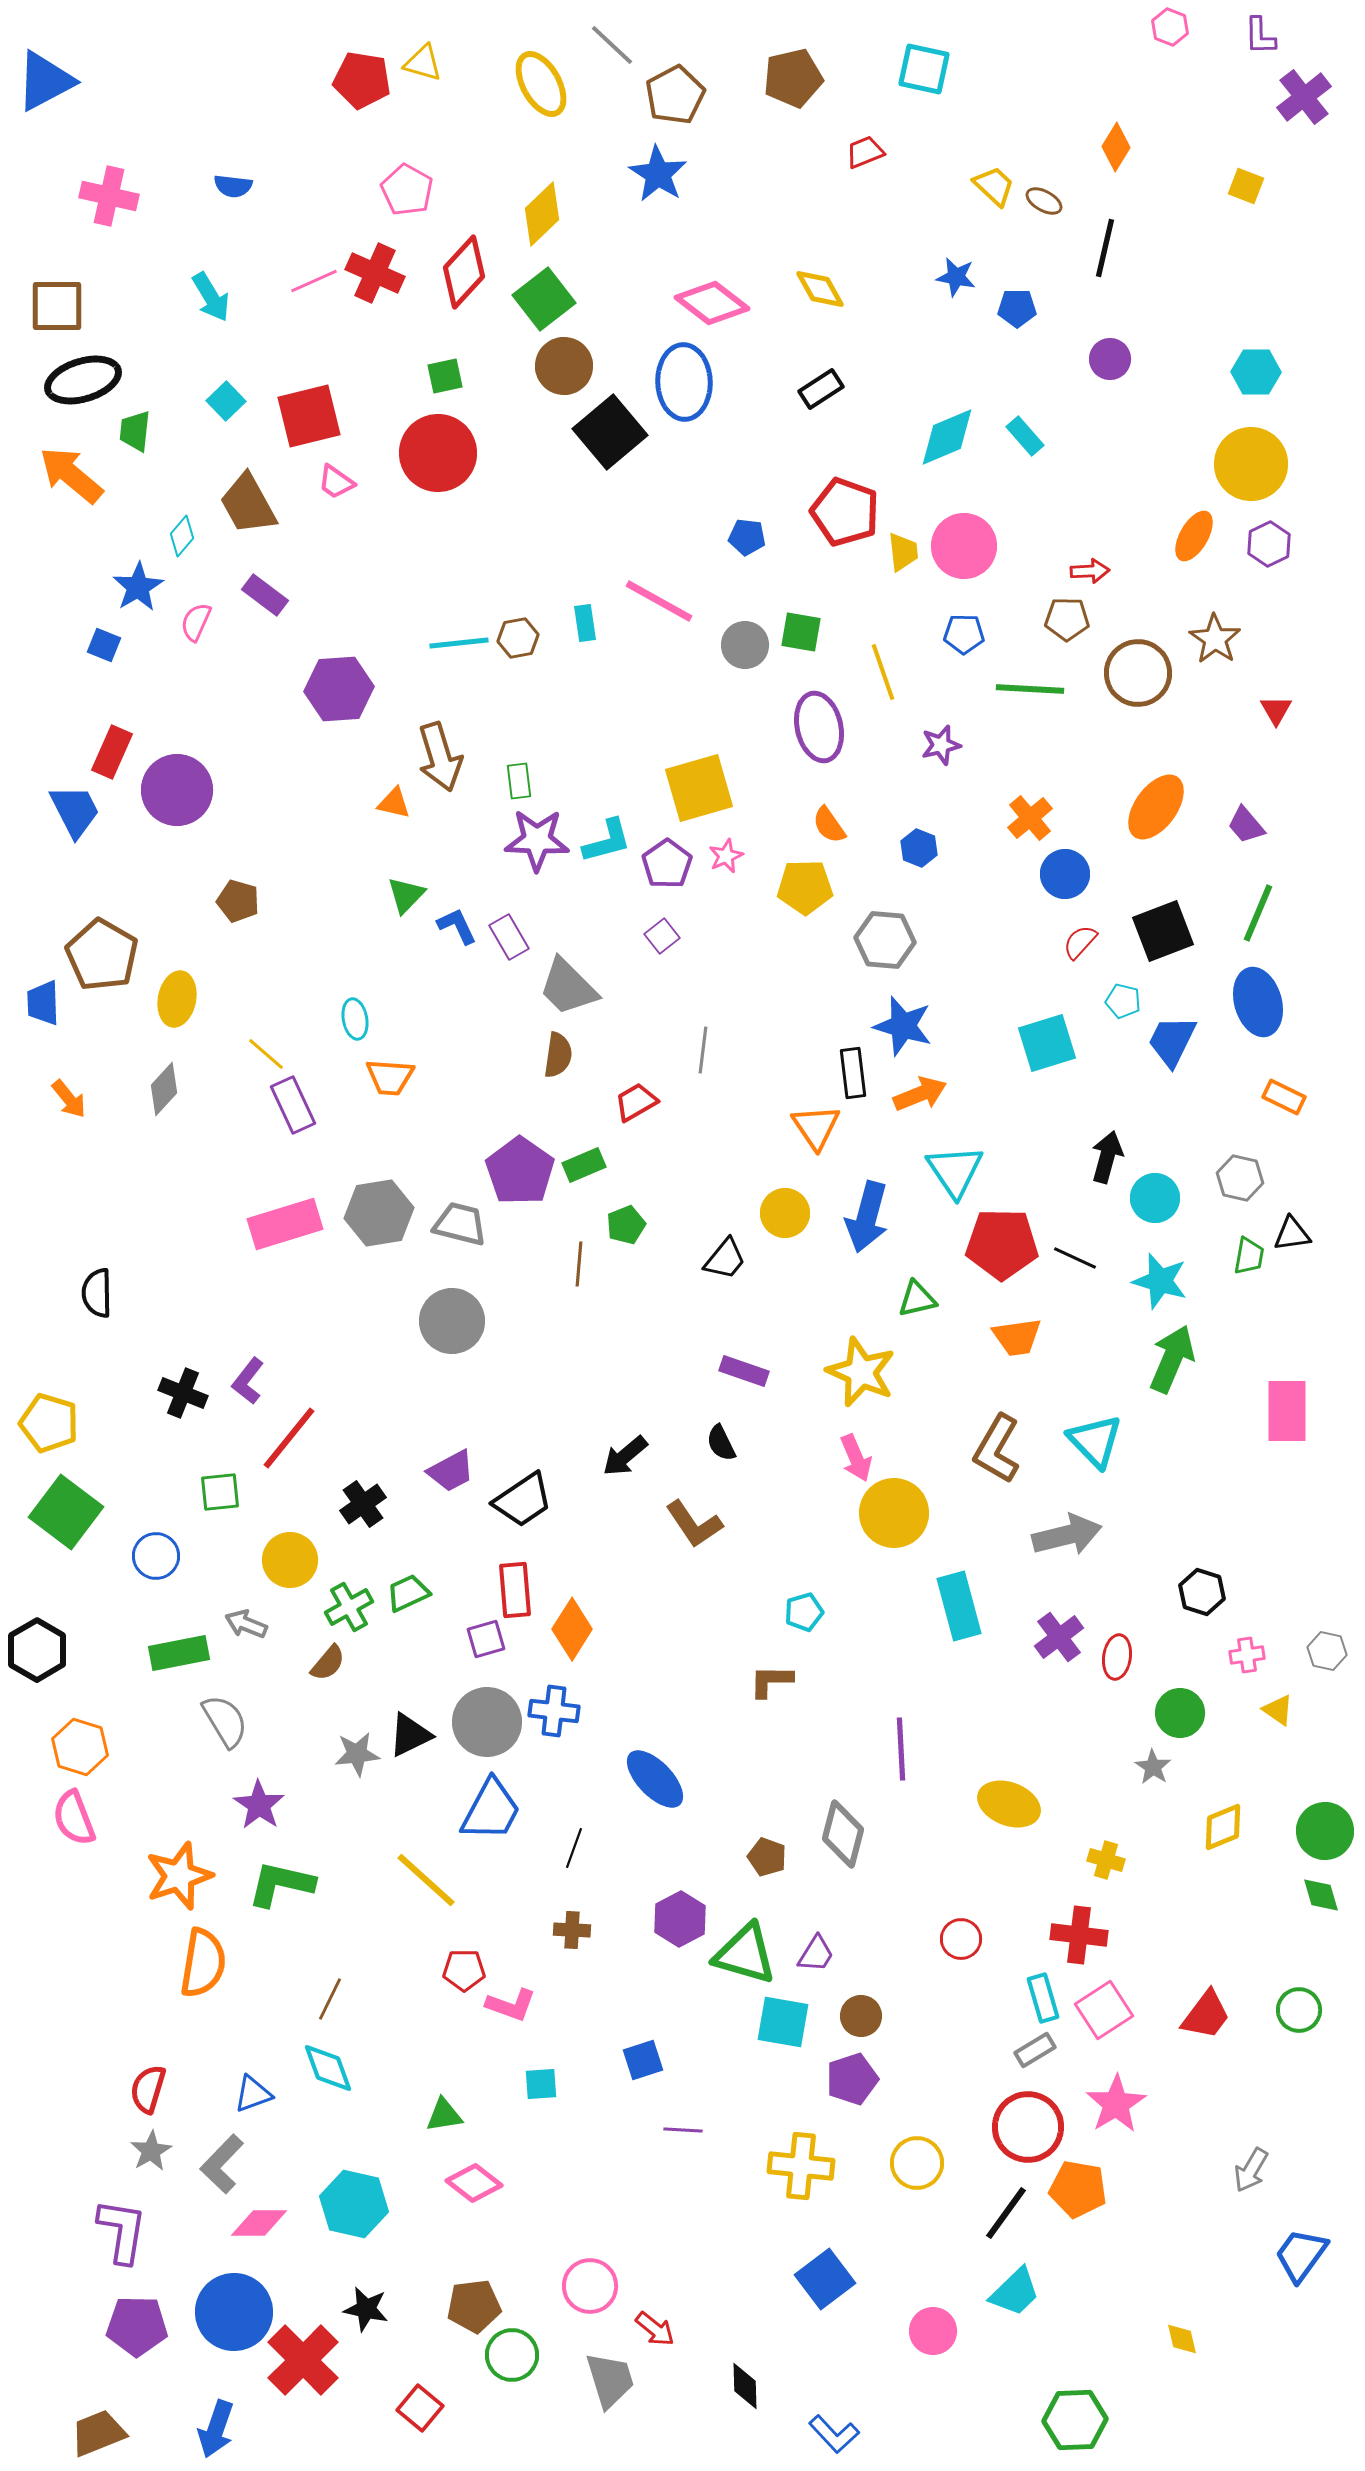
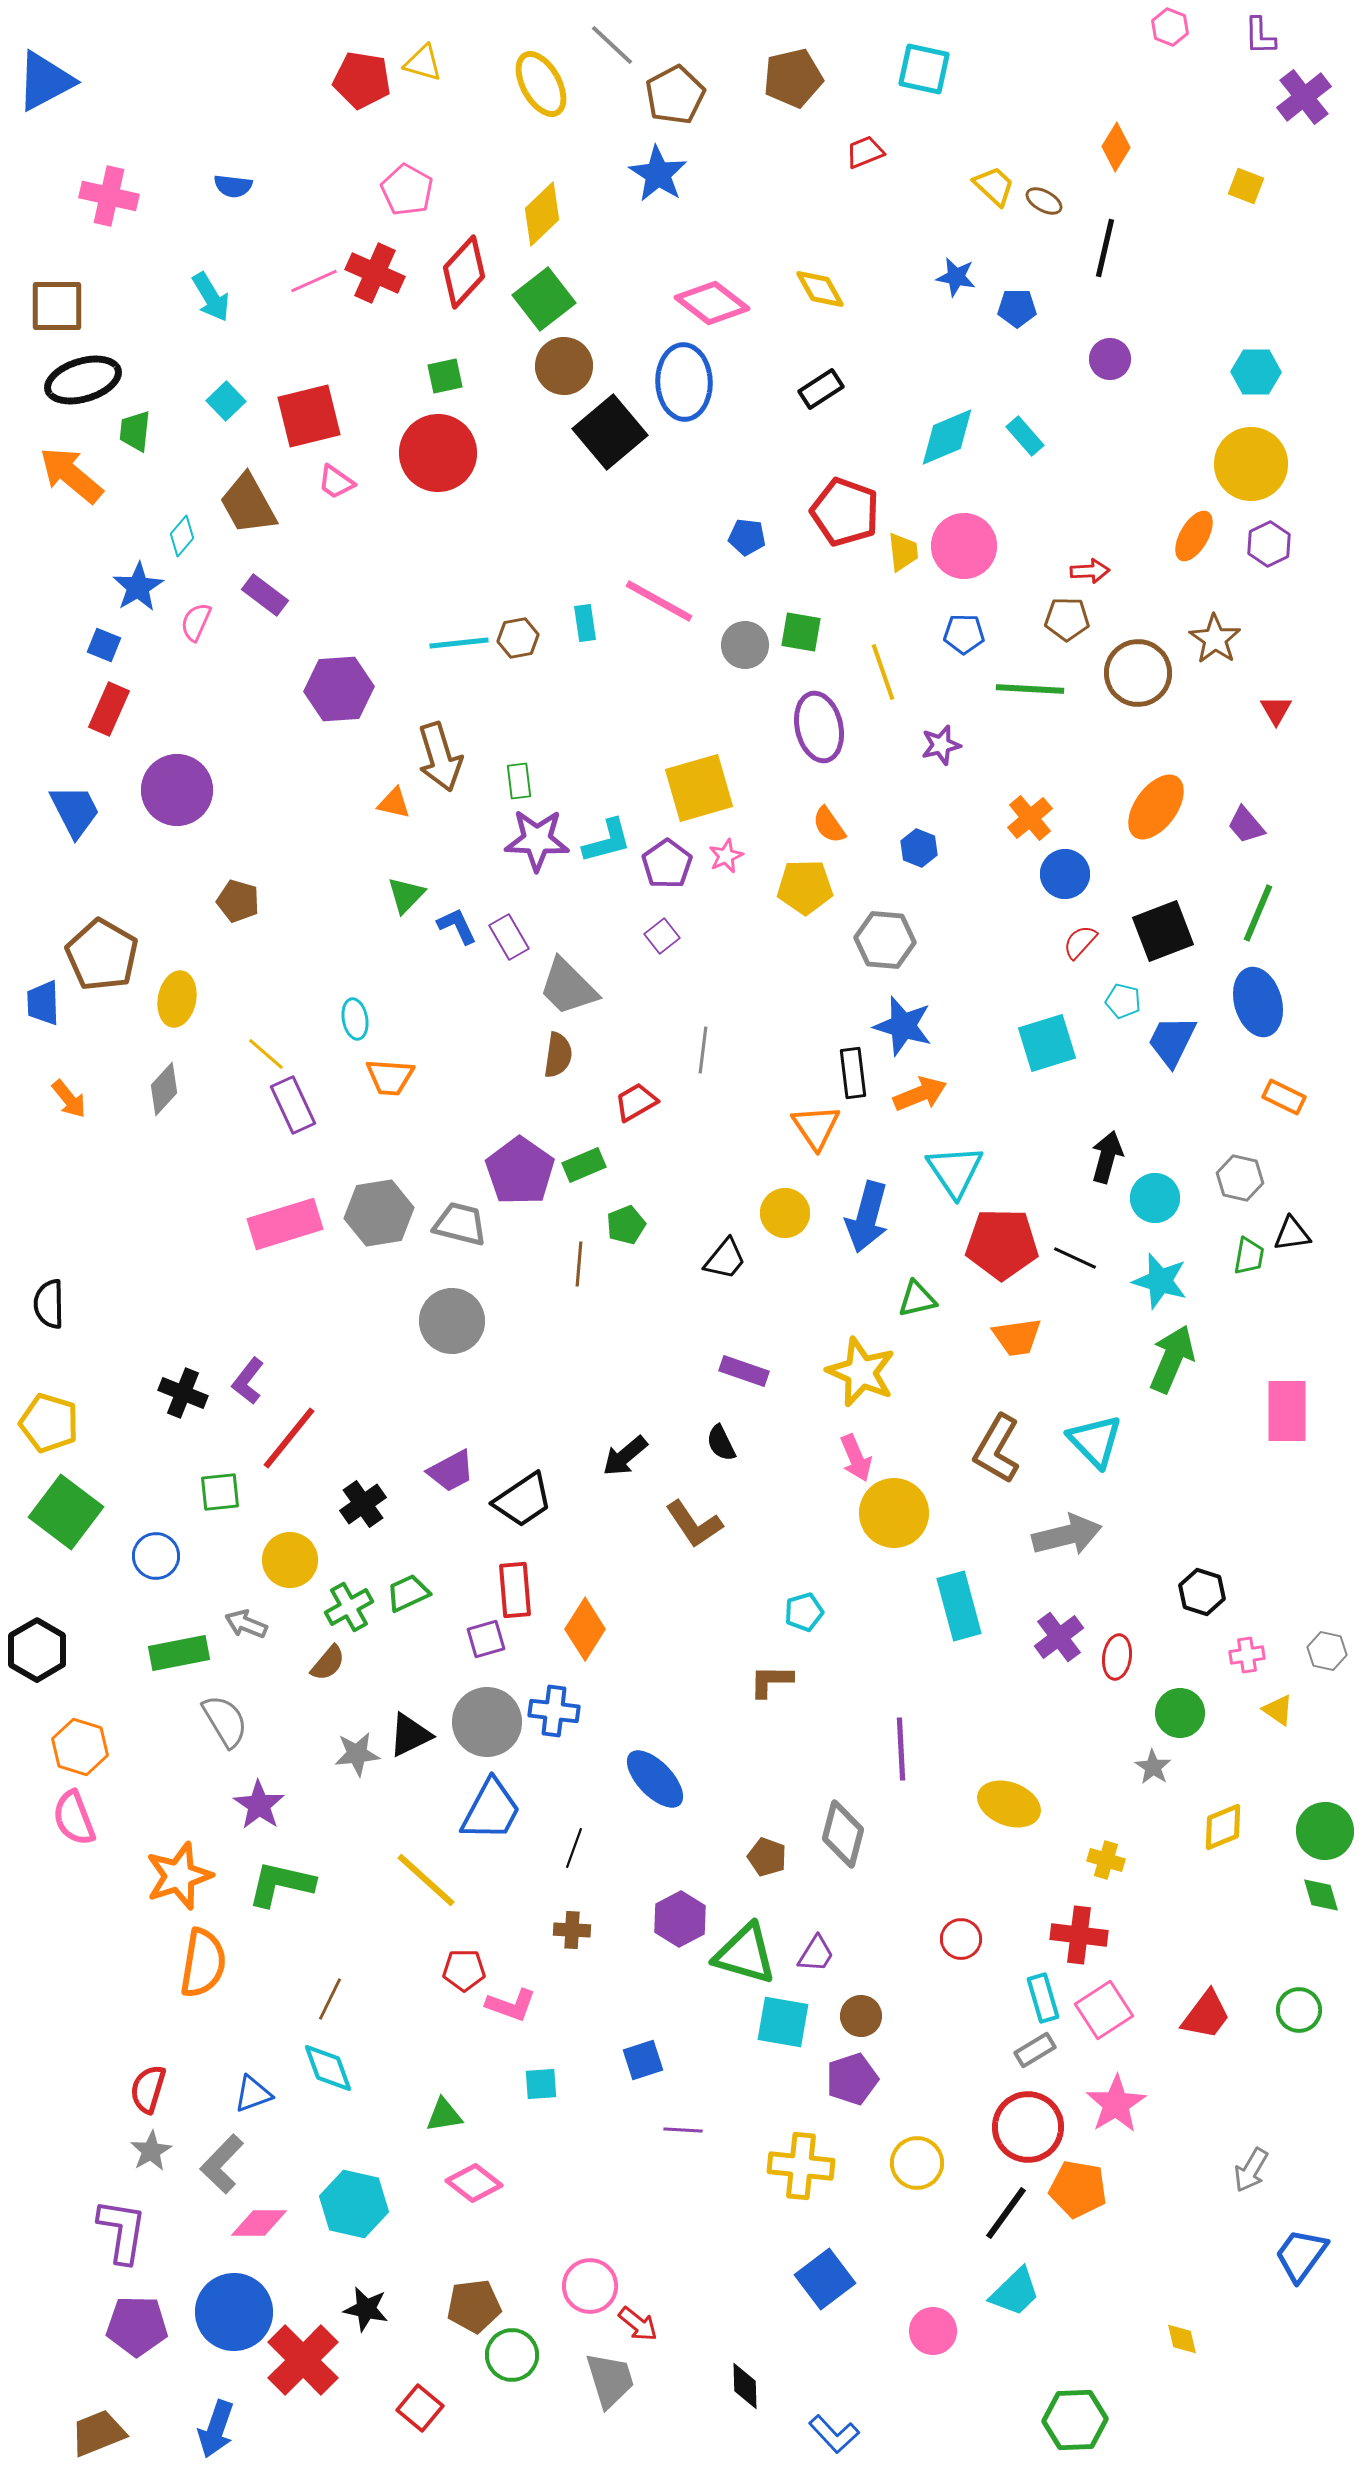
red rectangle at (112, 752): moved 3 px left, 43 px up
black semicircle at (97, 1293): moved 48 px left, 11 px down
orange diamond at (572, 1629): moved 13 px right
red arrow at (655, 2329): moved 17 px left, 5 px up
